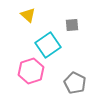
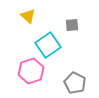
yellow triangle: moved 1 px down
